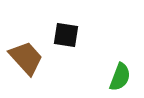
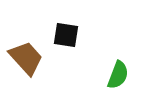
green semicircle: moved 2 px left, 2 px up
